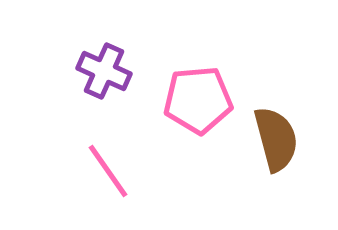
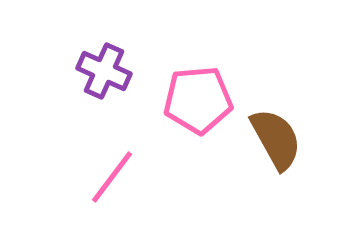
brown semicircle: rotated 14 degrees counterclockwise
pink line: moved 4 px right, 6 px down; rotated 72 degrees clockwise
